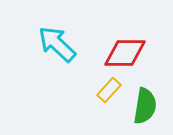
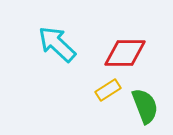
yellow rectangle: moved 1 px left; rotated 15 degrees clockwise
green semicircle: rotated 30 degrees counterclockwise
